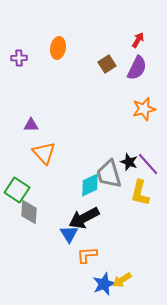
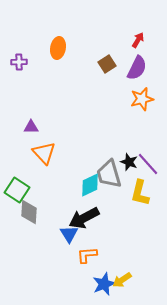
purple cross: moved 4 px down
orange star: moved 2 px left, 10 px up
purple triangle: moved 2 px down
